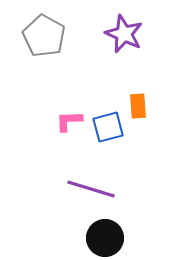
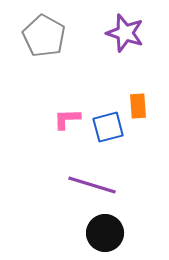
purple star: moved 1 px right, 1 px up; rotated 6 degrees counterclockwise
pink L-shape: moved 2 px left, 2 px up
purple line: moved 1 px right, 4 px up
black circle: moved 5 px up
